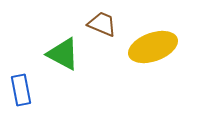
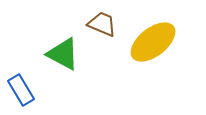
yellow ellipse: moved 5 px up; rotated 18 degrees counterclockwise
blue rectangle: rotated 20 degrees counterclockwise
